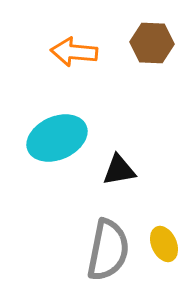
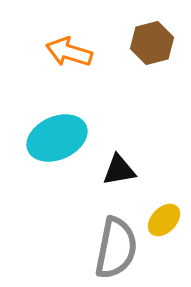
brown hexagon: rotated 18 degrees counterclockwise
orange arrow: moved 5 px left; rotated 12 degrees clockwise
yellow ellipse: moved 24 px up; rotated 68 degrees clockwise
gray semicircle: moved 8 px right, 2 px up
